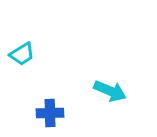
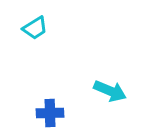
cyan trapezoid: moved 13 px right, 26 px up
